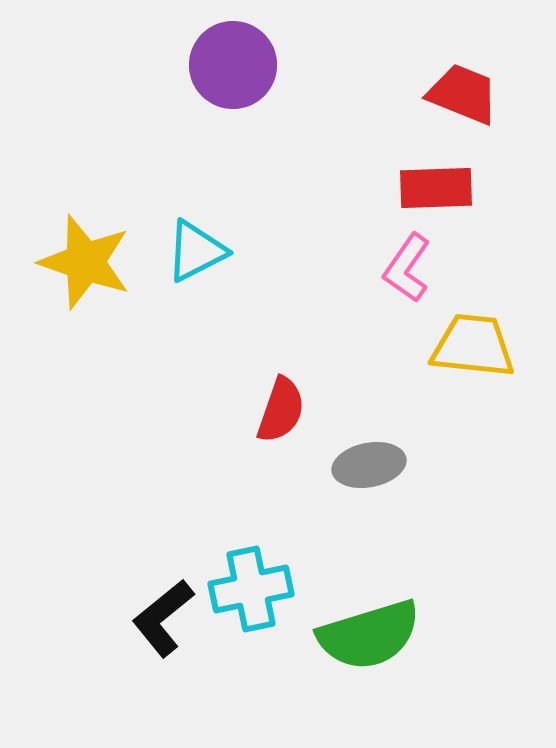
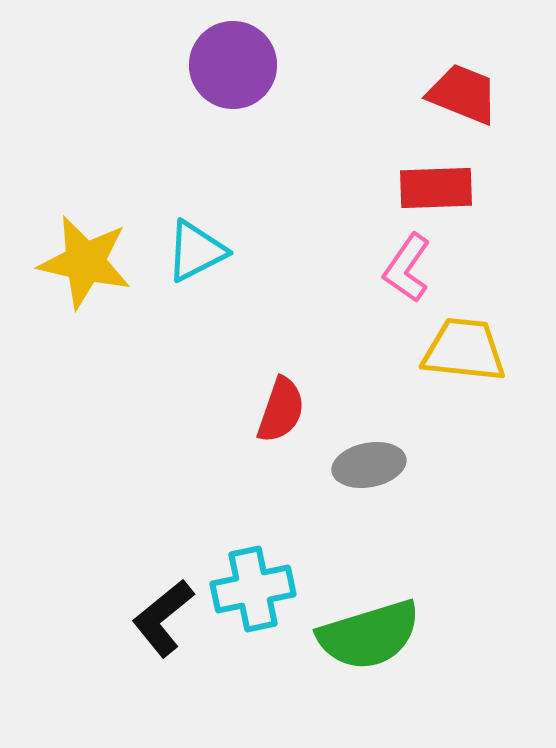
yellow star: rotated 6 degrees counterclockwise
yellow trapezoid: moved 9 px left, 4 px down
cyan cross: moved 2 px right
